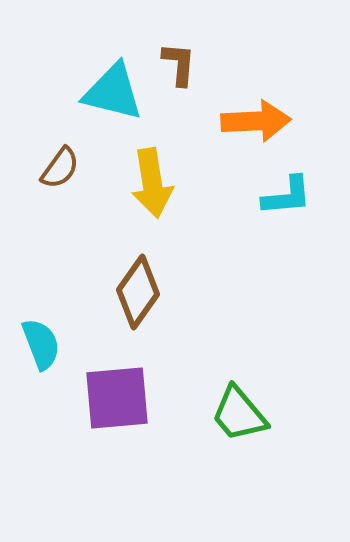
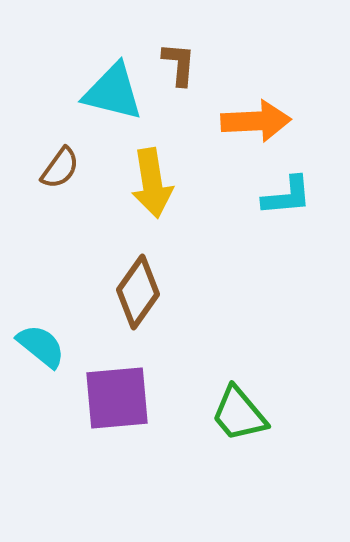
cyan semicircle: moved 2 px down; rotated 30 degrees counterclockwise
